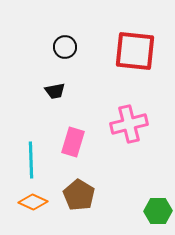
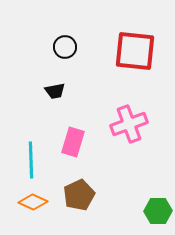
pink cross: rotated 6 degrees counterclockwise
brown pentagon: rotated 16 degrees clockwise
